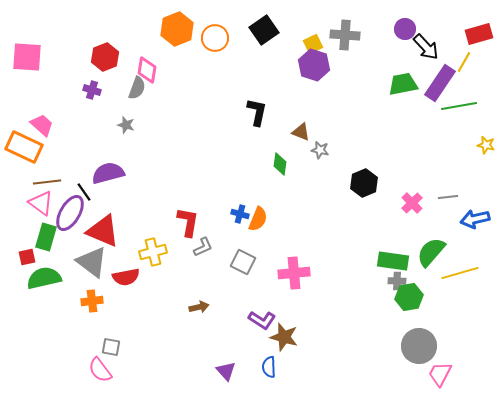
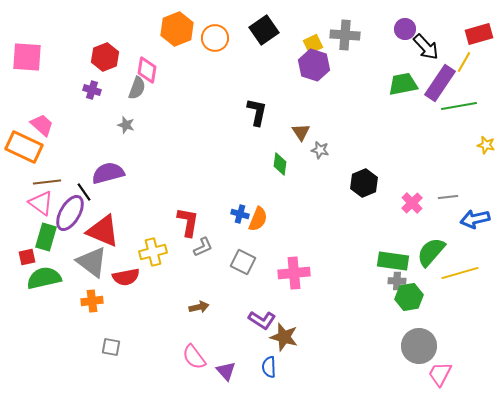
brown triangle at (301, 132): rotated 36 degrees clockwise
pink semicircle at (100, 370): moved 94 px right, 13 px up
